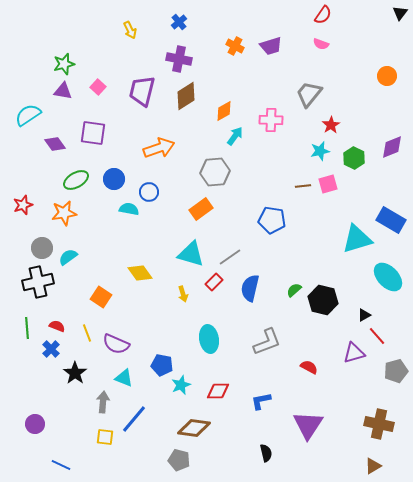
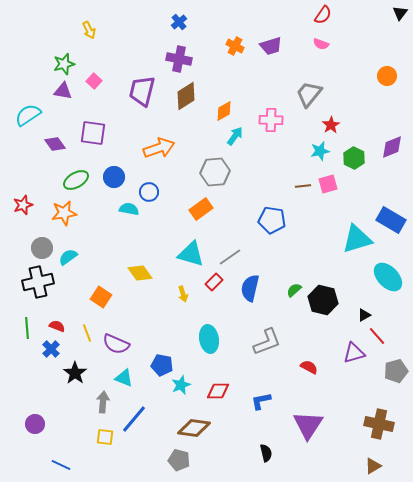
yellow arrow at (130, 30): moved 41 px left
pink square at (98, 87): moved 4 px left, 6 px up
blue circle at (114, 179): moved 2 px up
